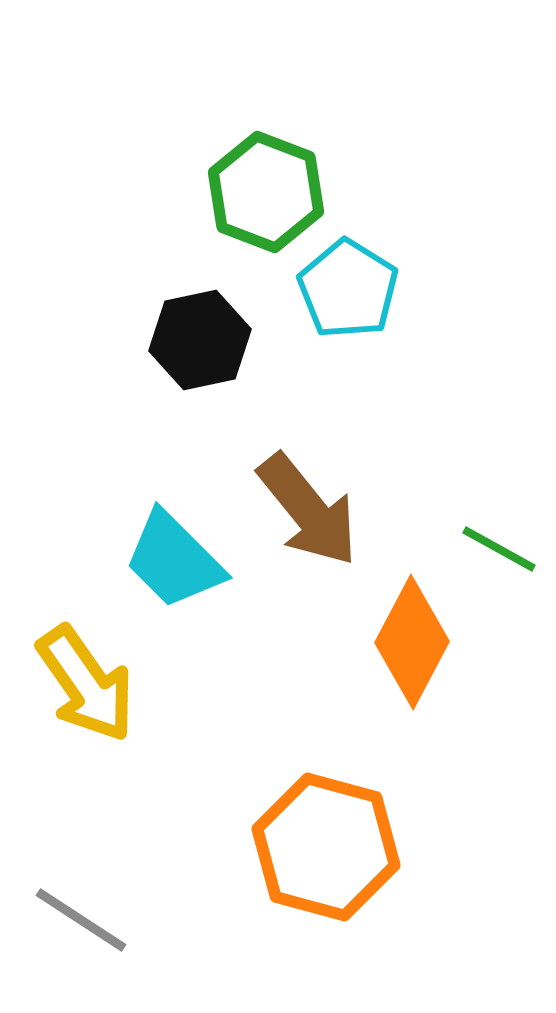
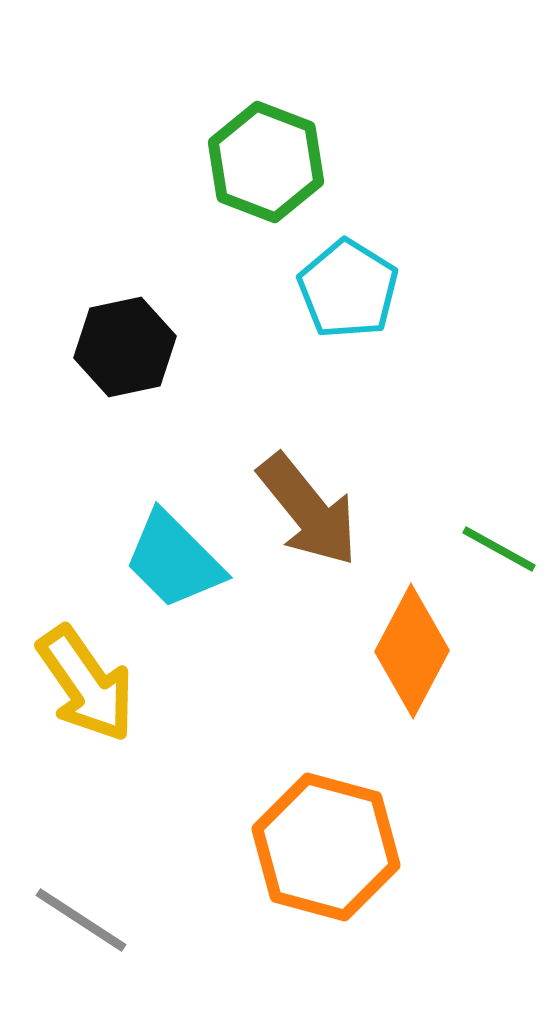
green hexagon: moved 30 px up
black hexagon: moved 75 px left, 7 px down
orange diamond: moved 9 px down
